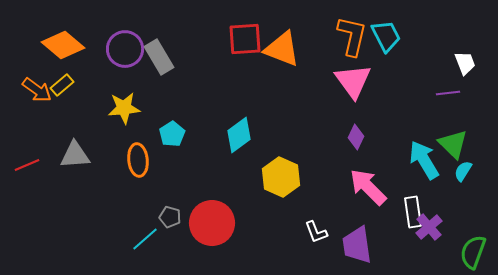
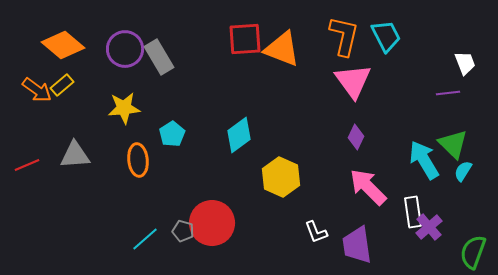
orange L-shape: moved 8 px left
gray pentagon: moved 13 px right, 14 px down
